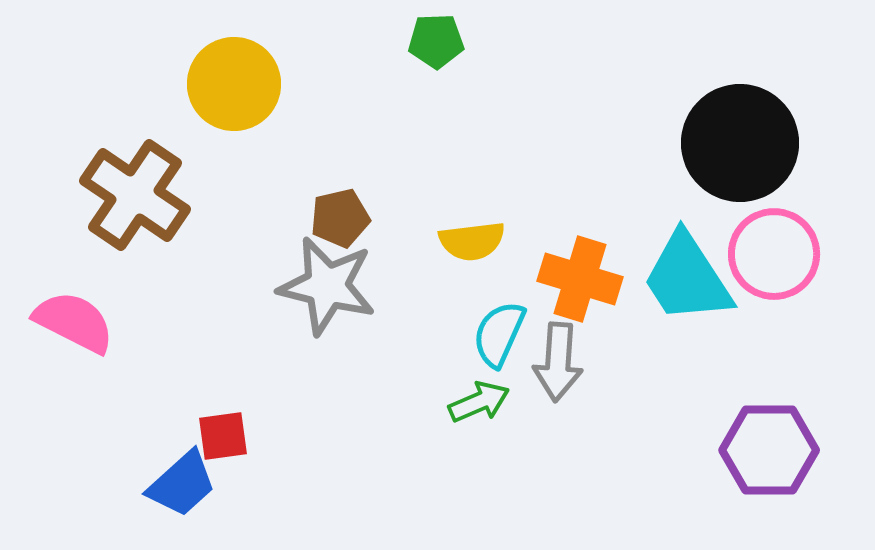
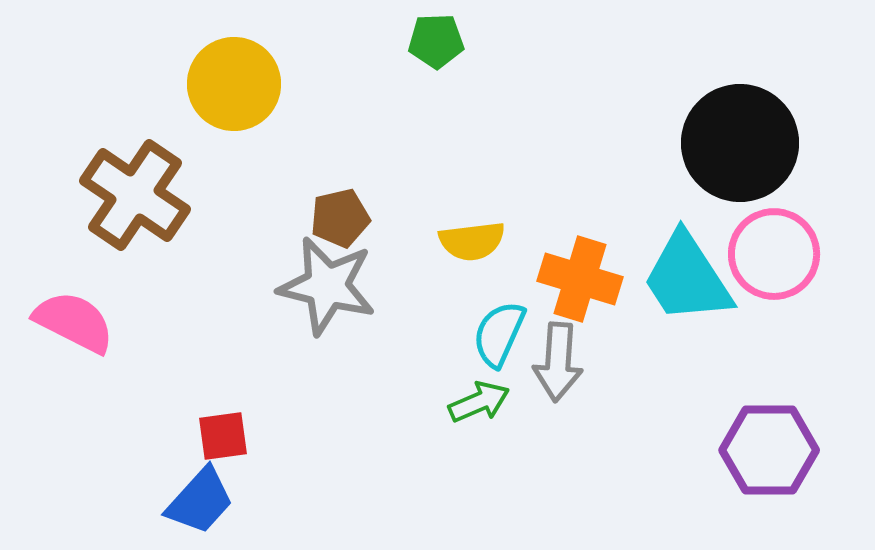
blue trapezoid: moved 18 px right, 17 px down; rotated 6 degrees counterclockwise
